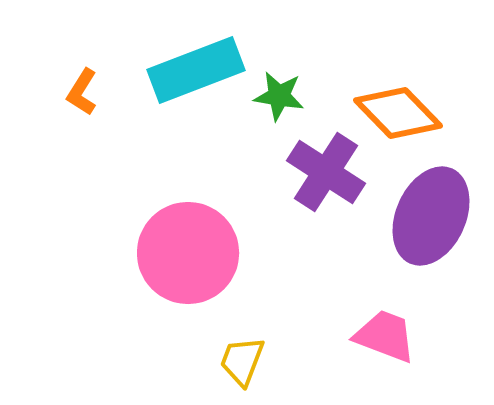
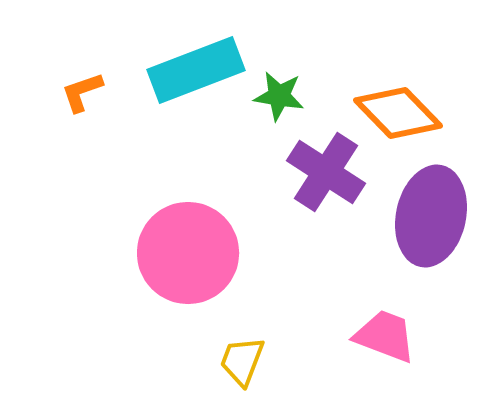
orange L-shape: rotated 39 degrees clockwise
purple ellipse: rotated 12 degrees counterclockwise
